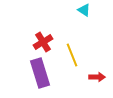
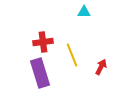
cyan triangle: moved 2 px down; rotated 32 degrees counterclockwise
red cross: rotated 24 degrees clockwise
red arrow: moved 4 px right, 10 px up; rotated 63 degrees counterclockwise
